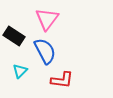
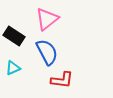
pink triangle: rotated 15 degrees clockwise
blue semicircle: moved 2 px right, 1 px down
cyan triangle: moved 7 px left, 3 px up; rotated 21 degrees clockwise
